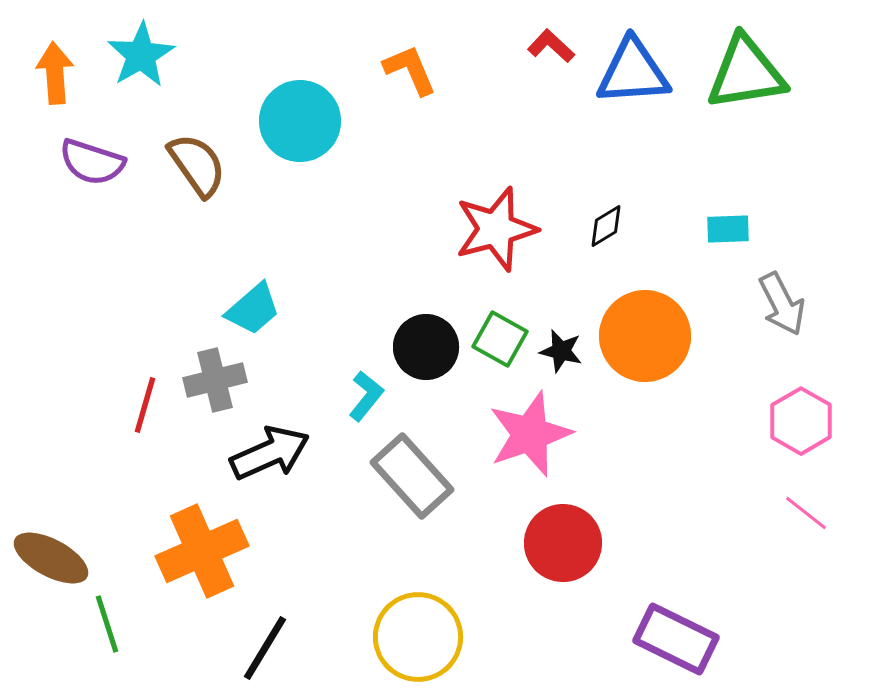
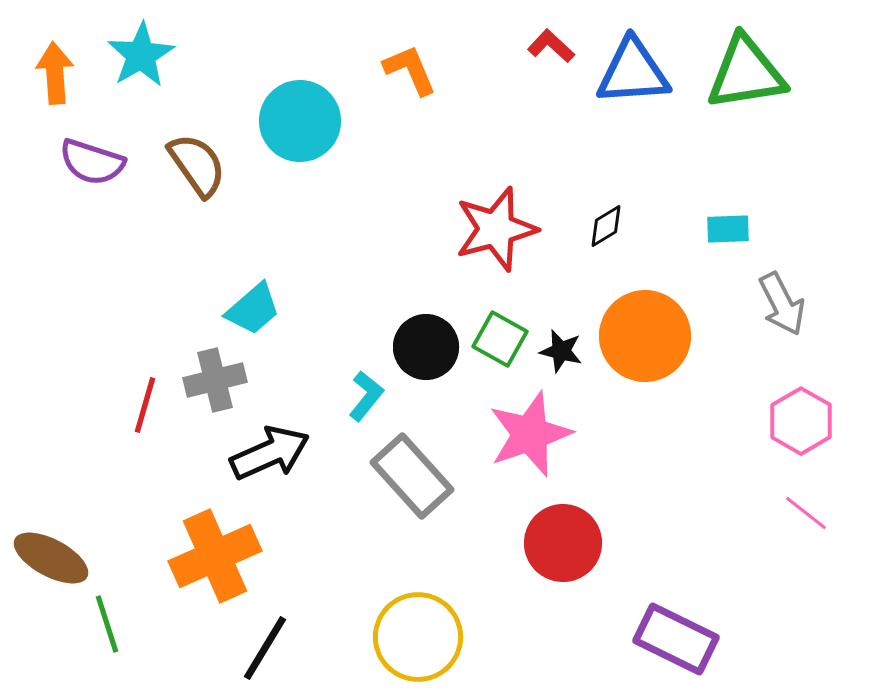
orange cross: moved 13 px right, 5 px down
